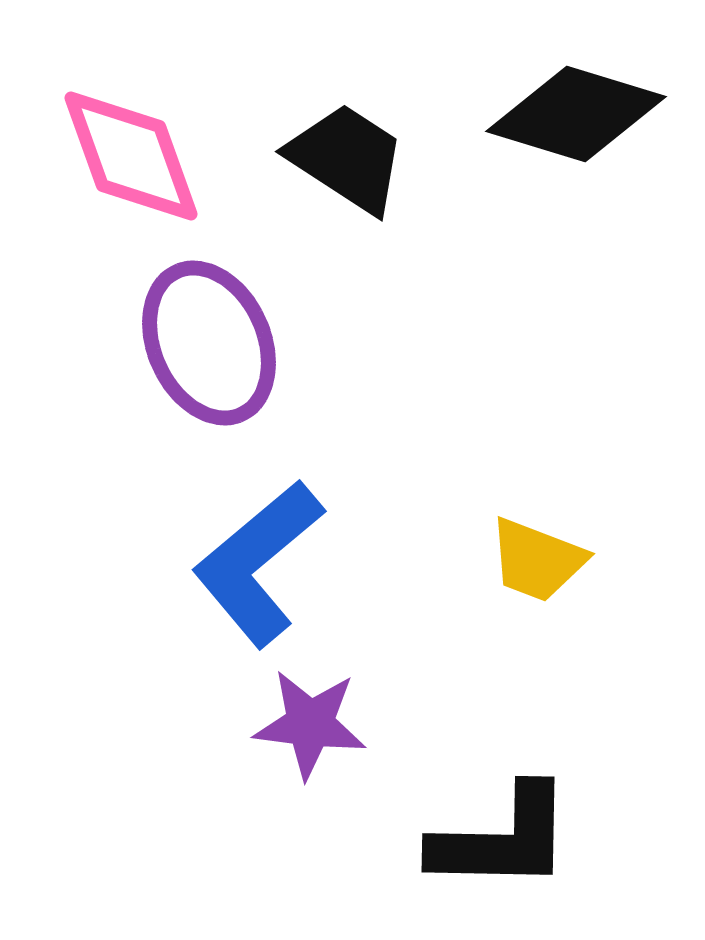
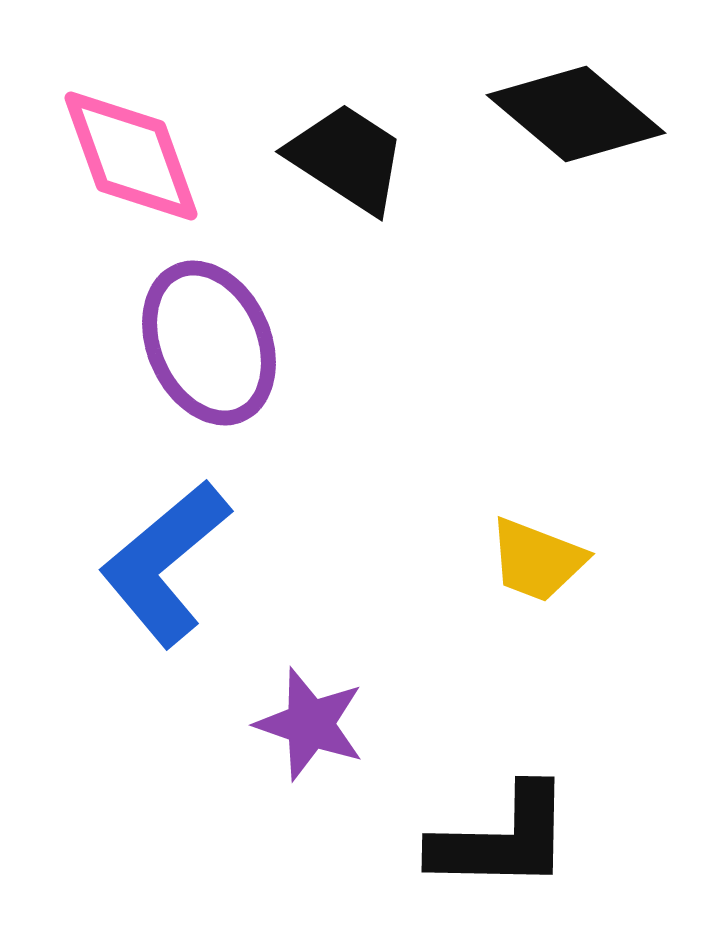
black diamond: rotated 23 degrees clockwise
blue L-shape: moved 93 px left
purple star: rotated 12 degrees clockwise
